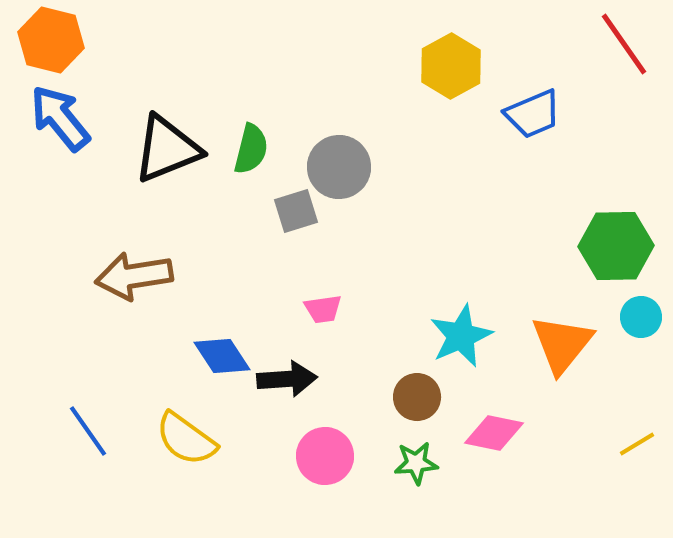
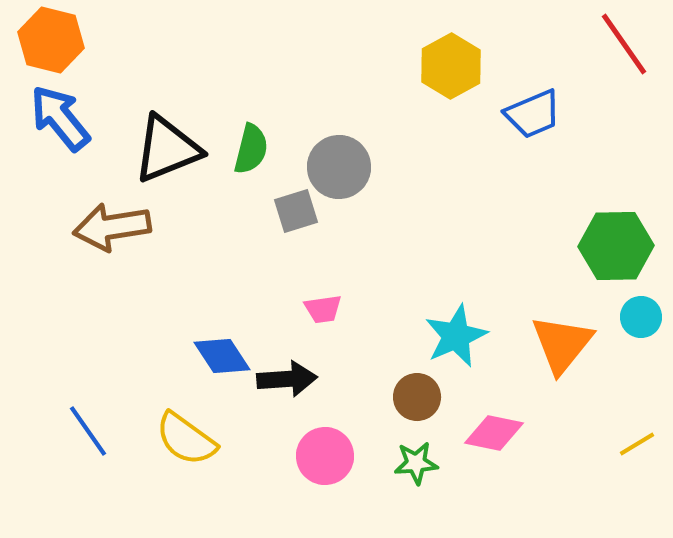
brown arrow: moved 22 px left, 49 px up
cyan star: moved 5 px left
